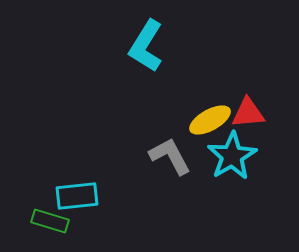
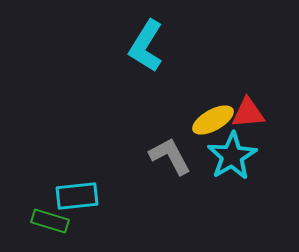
yellow ellipse: moved 3 px right
